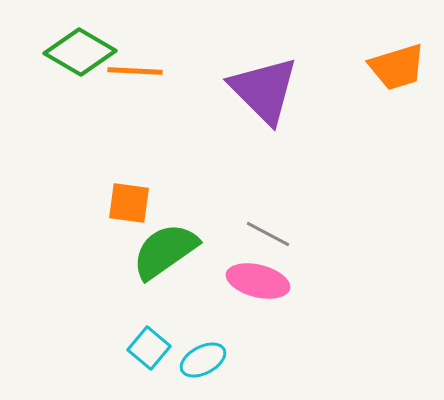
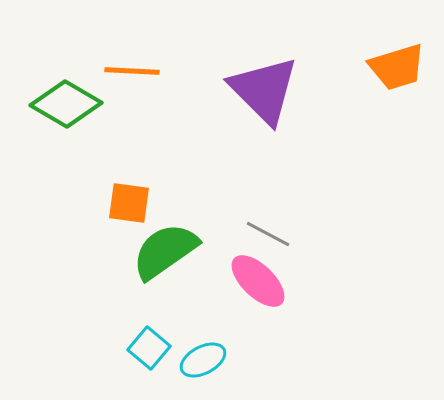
green diamond: moved 14 px left, 52 px down
orange line: moved 3 px left
pink ellipse: rotated 30 degrees clockwise
